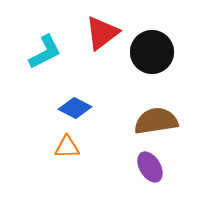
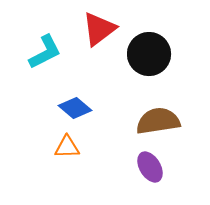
red triangle: moved 3 px left, 4 px up
black circle: moved 3 px left, 2 px down
blue diamond: rotated 12 degrees clockwise
brown semicircle: moved 2 px right
